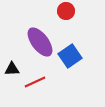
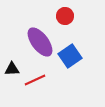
red circle: moved 1 px left, 5 px down
red line: moved 2 px up
